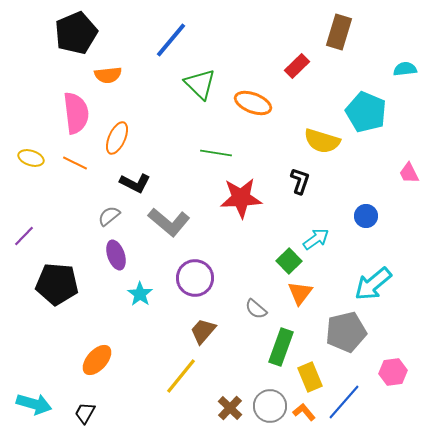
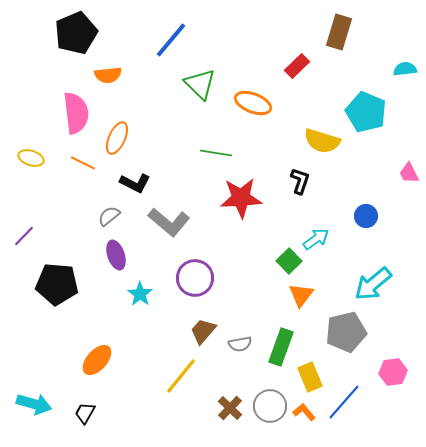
orange line at (75, 163): moved 8 px right
orange triangle at (300, 293): moved 1 px right, 2 px down
gray semicircle at (256, 309): moved 16 px left, 35 px down; rotated 50 degrees counterclockwise
